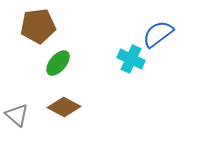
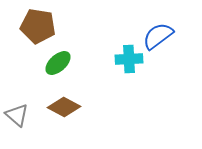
brown pentagon: rotated 16 degrees clockwise
blue semicircle: moved 2 px down
cyan cross: moved 2 px left; rotated 28 degrees counterclockwise
green ellipse: rotated 8 degrees clockwise
